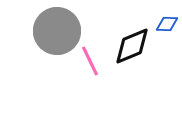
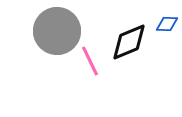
black diamond: moved 3 px left, 4 px up
